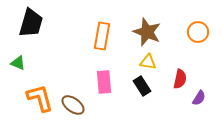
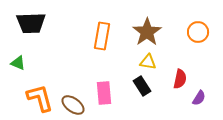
black trapezoid: rotated 72 degrees clockwise
brown star: rotated 16 degrees clockwise
pink rectangle: moved 11 px down
